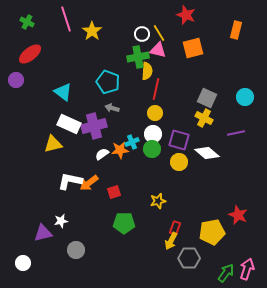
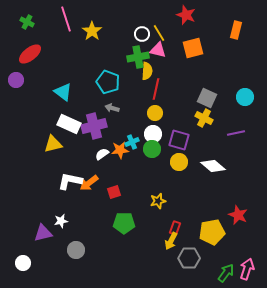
white diamond at (207, 153): moved 6 px right, 13 px down
